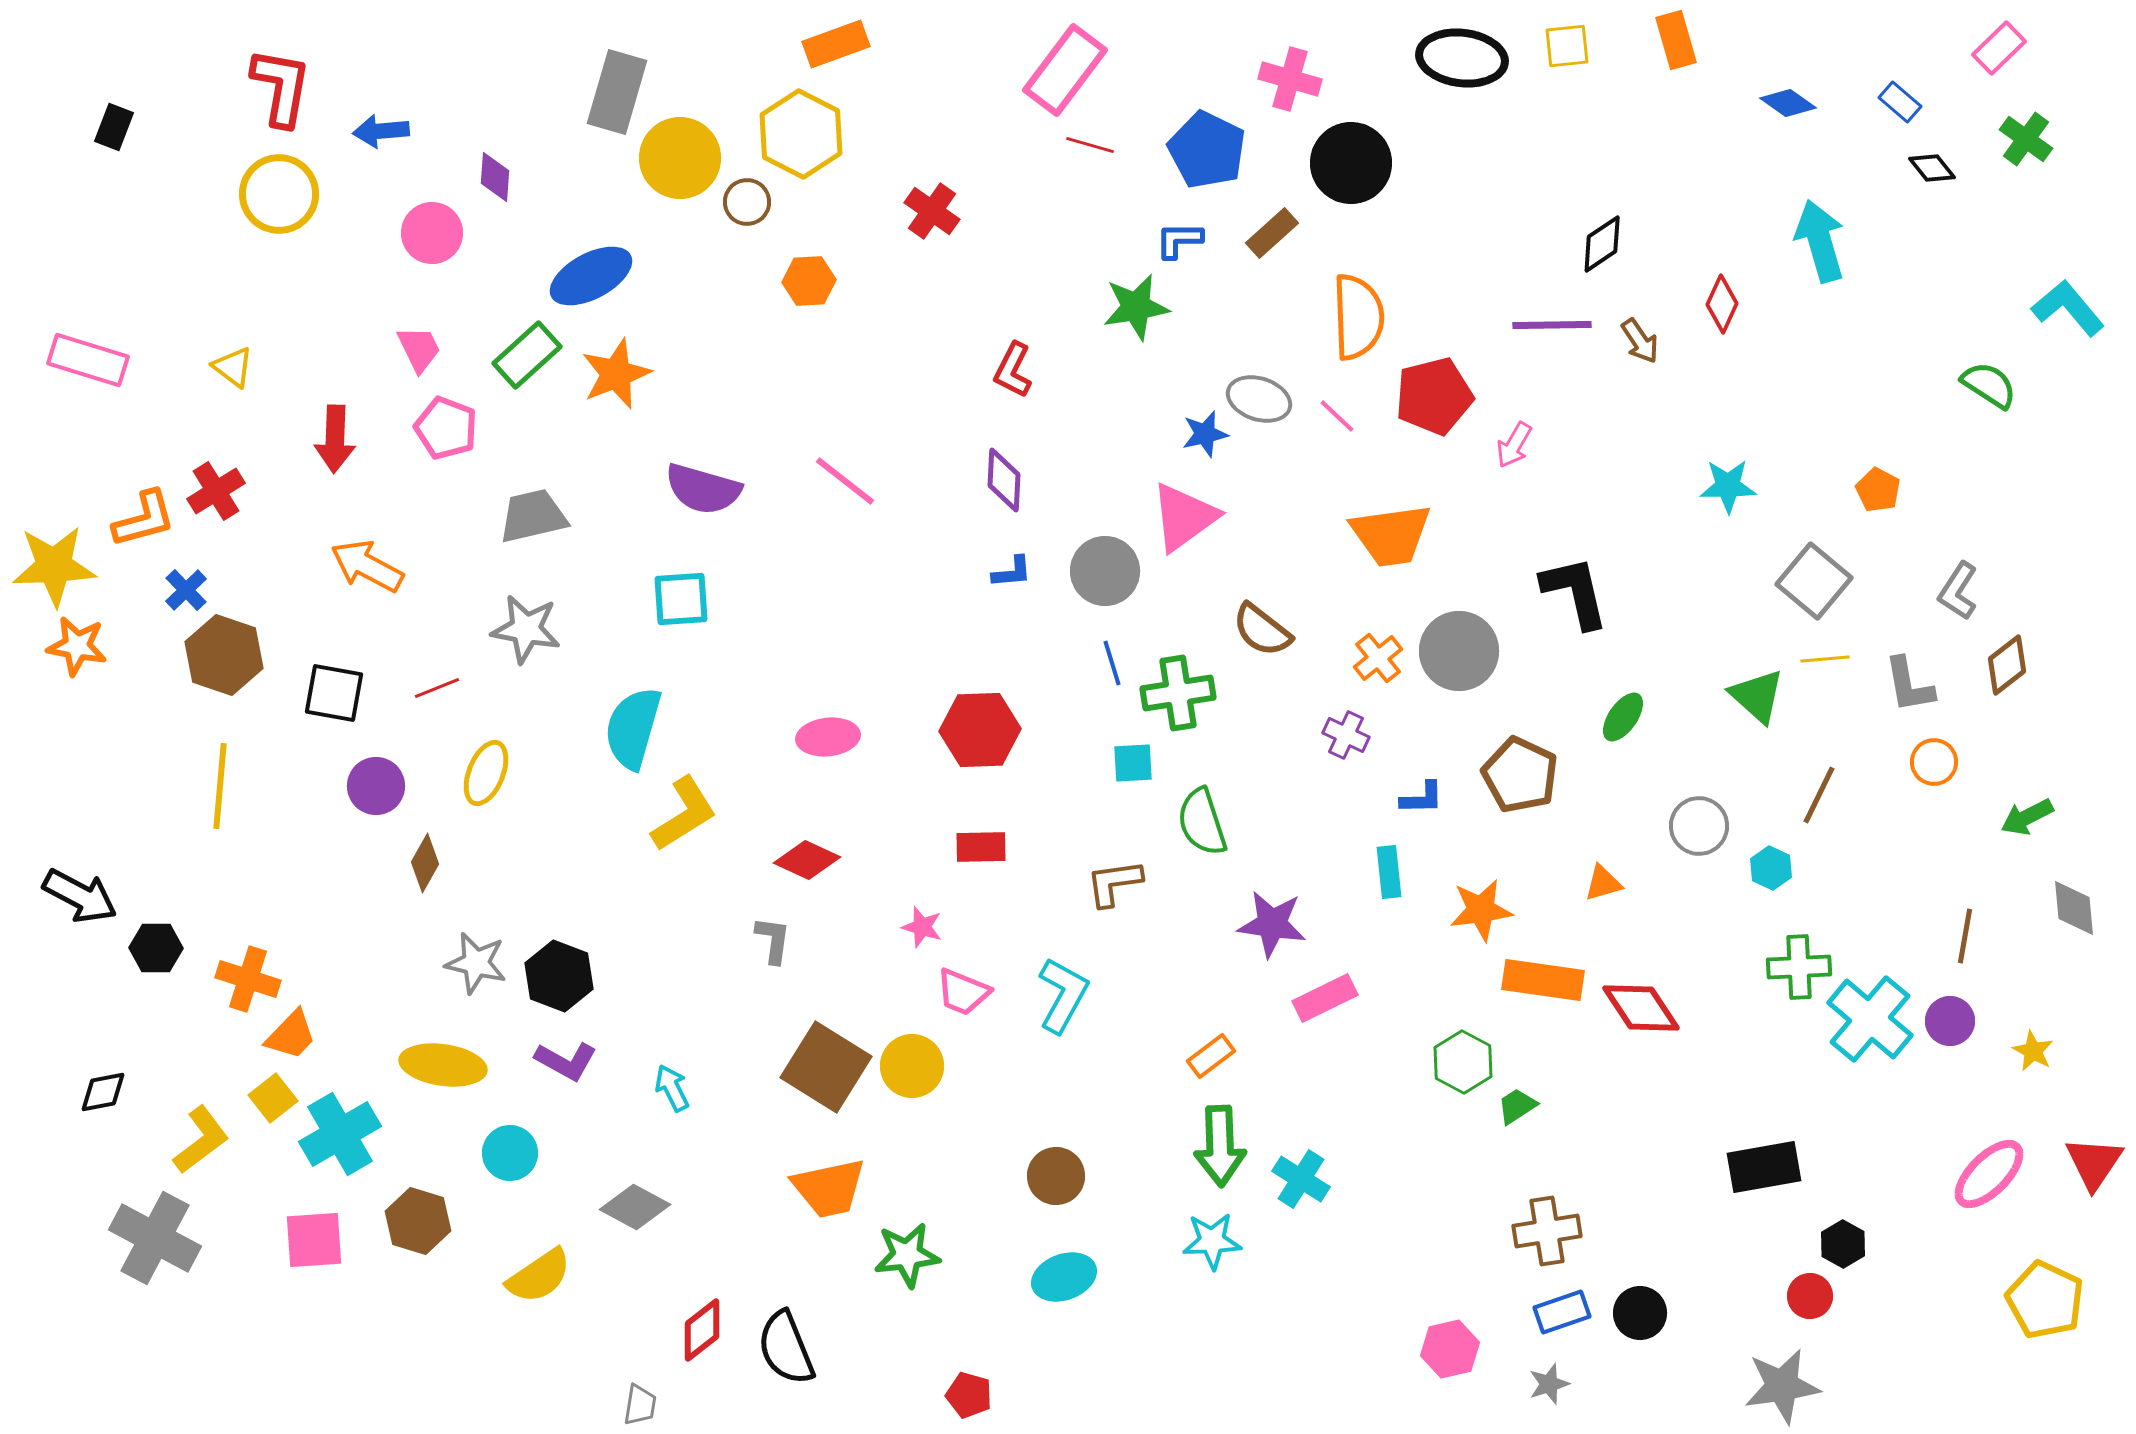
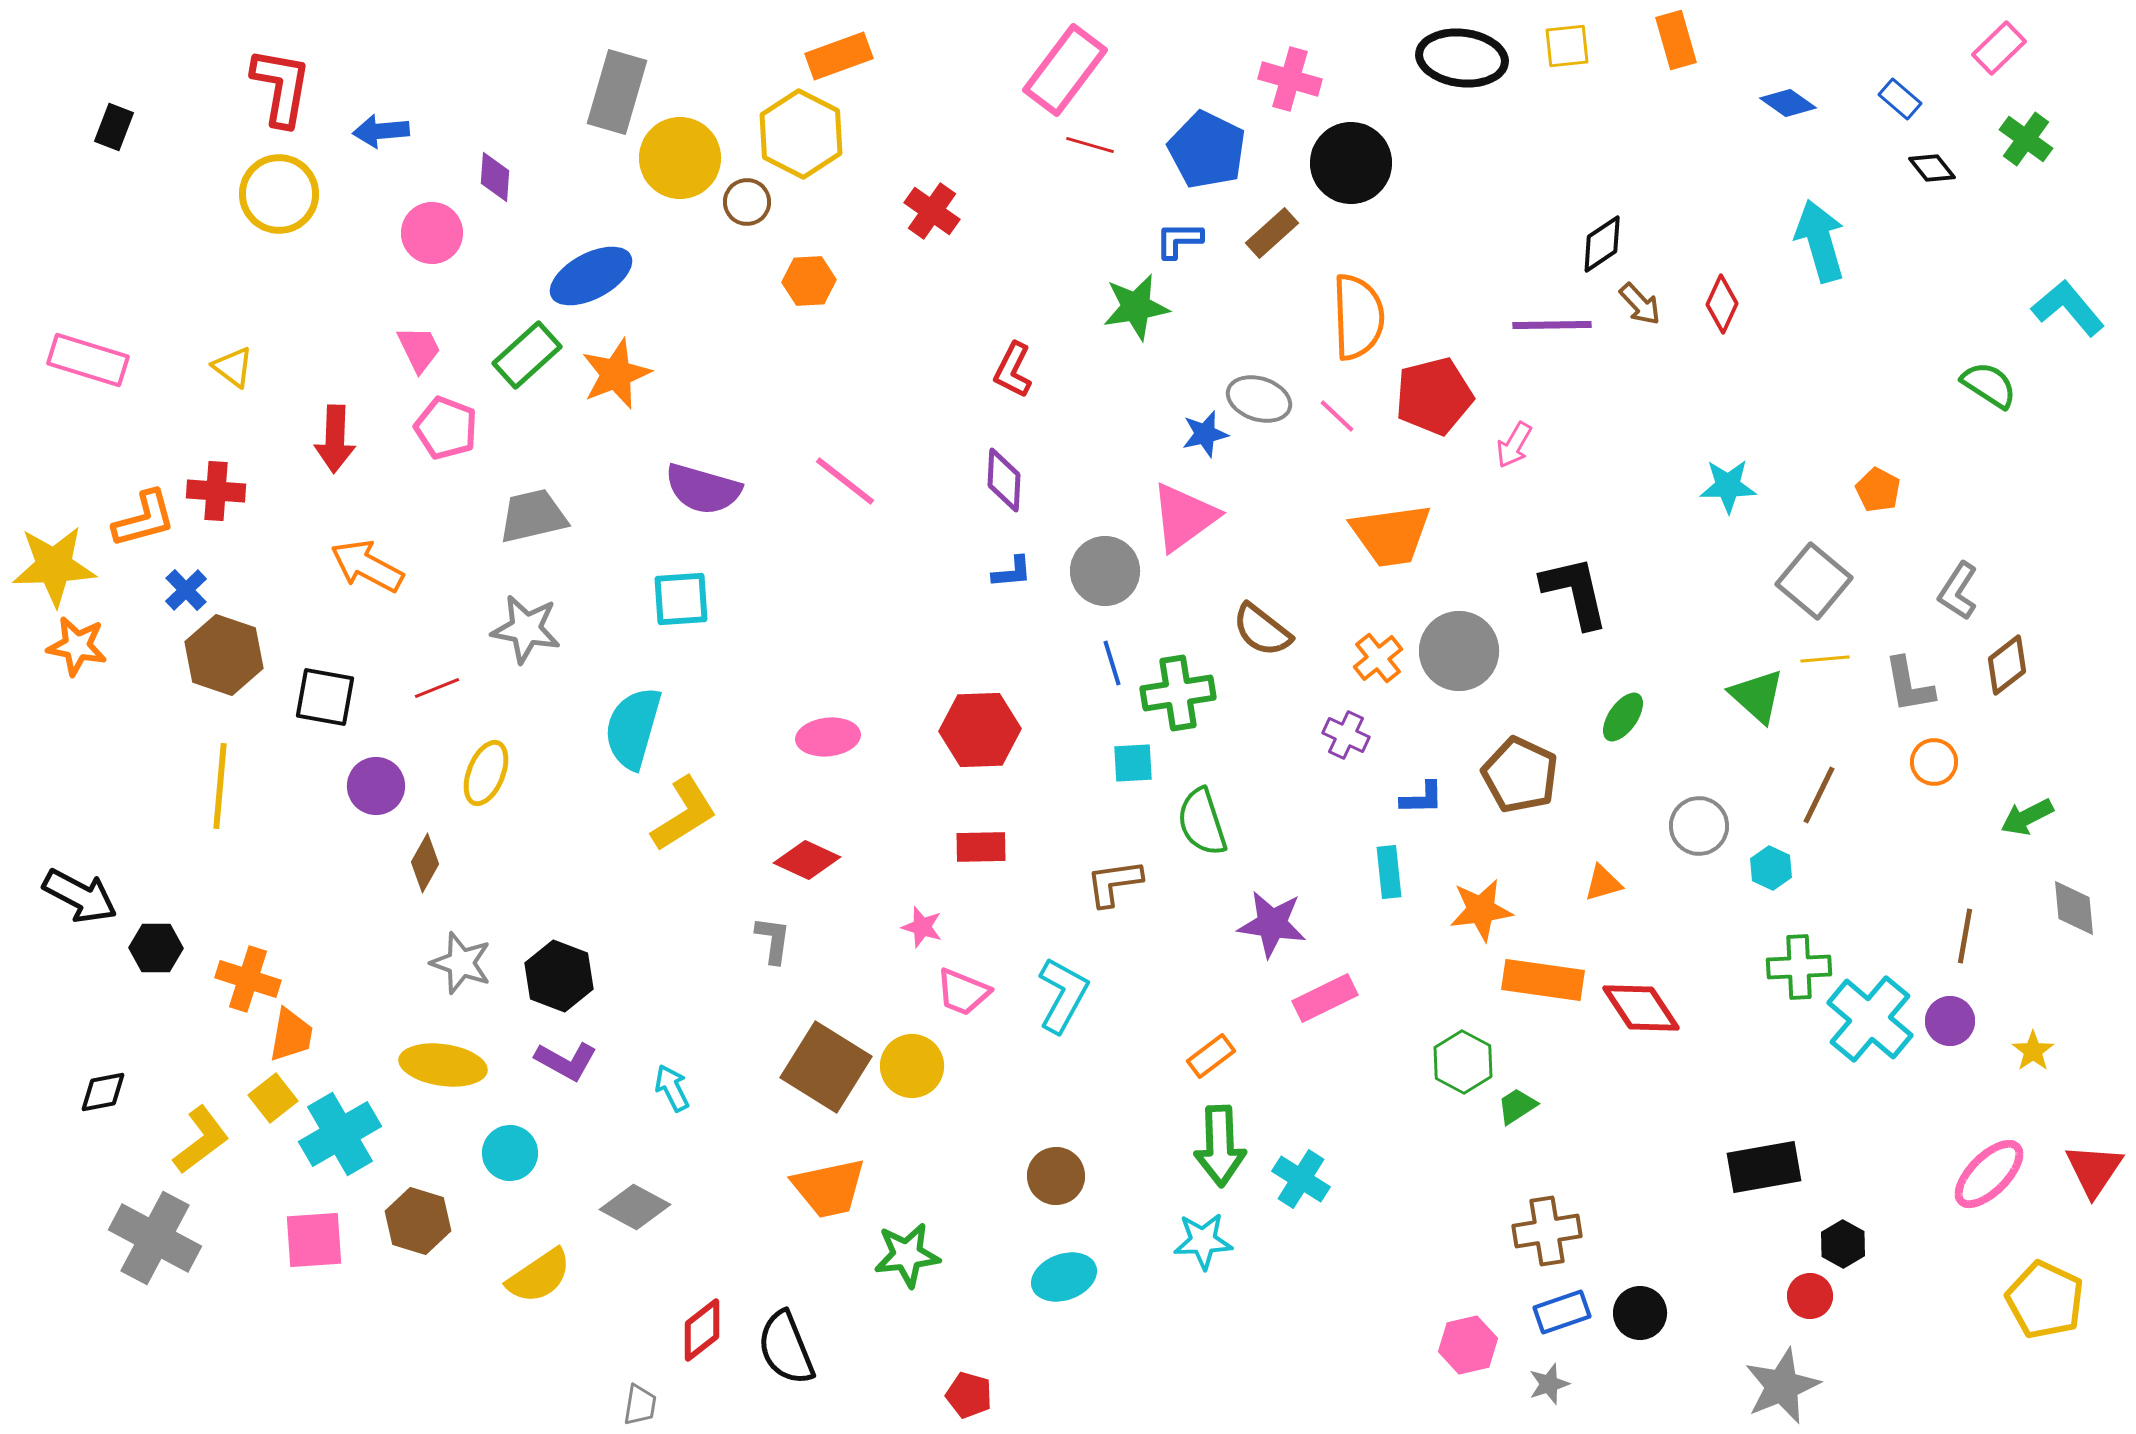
orange rectangle at (836, 44): moved 3 px right, 12 px down
blue rectangle at (1900, 102): moved 3 px up
brown arrow at (1640, 341): moved 37 px up; rotated 9 degrees counterclockwise
red cross at (216, 491): rotated 36 degrees clockwise
black square at (334, 693): moved 9 px left, 4 px down
gray star at (476, 963): moved 15 px left; rotated 6 degrees clockwise
orange trapezoid at (291, 1035): rotated 34 degrees counterclockwise
yellow star at (2033, 1051): rotated 9 degrees clockwise
red triangle at (2094, 1163): moved 7 px down
cyan star at (1212, 1241): moved 9 px left
pink hexagon at (1450, 1349): moved 18 px right, 4 px up
gray star at (1782, 1386): rotated 14 degrees counterclockwise
